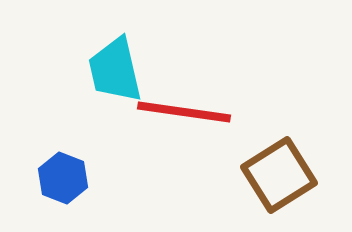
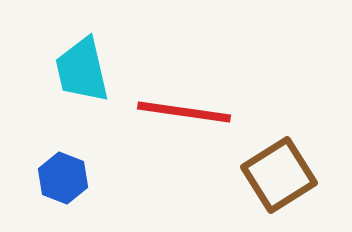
cyan trapezoid: moved 33 px left
